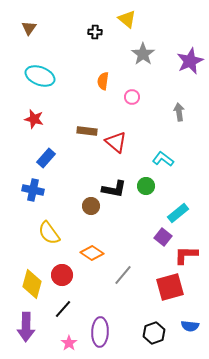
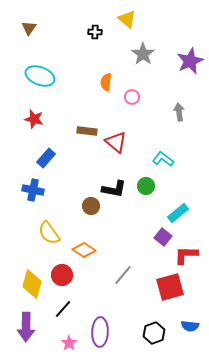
orange semicircle: moved 3 px right, 1 px down
orange diamond: moved 8 px left, 3 px up
